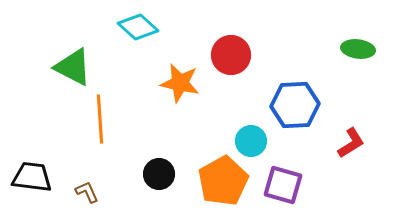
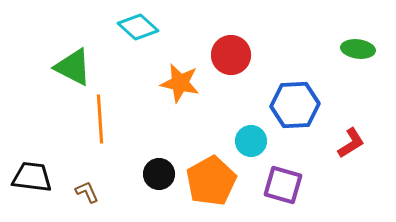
orange pentagon: moved 12 px left
